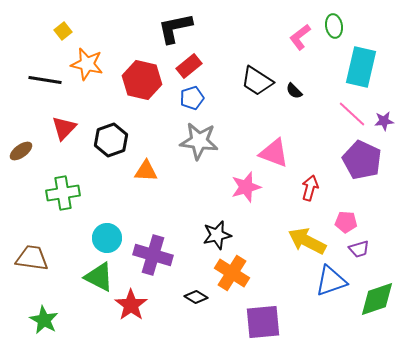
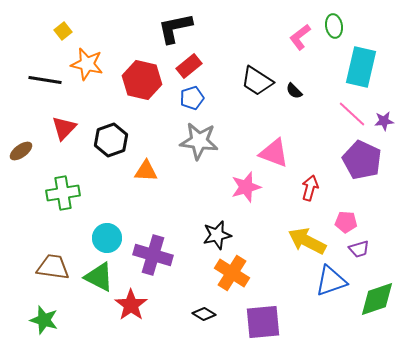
brown trapezoid: moved 21 px right, 9 px down
black diamond: moved 8 px right, 17 px down
green star: rotated 12 degrees counterclockwise
